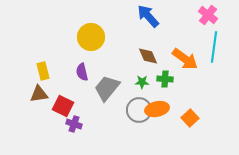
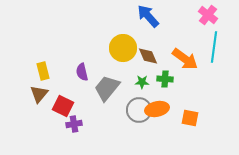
yellow circle: moved 32 px right, 11 px down
brown triangle: rotated 42 degrees counterclockwise
orange square: rotated 36 degrees counterclockwise
purple cross: rotated 28 degrees counterclockwise
